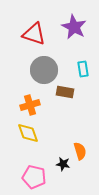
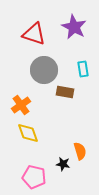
orange cross: moved 9 px left; rotated 18 degrees counterclockwise
